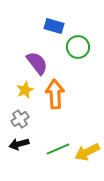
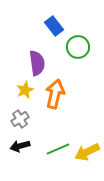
blue rectangle: rotated 36 degrees clockwise
purple semicircle: rotated 30 degrees clockwise
orange arrow: rotated 16 degrees clockwise
black arrow: moved 1 px right, 2 px down
